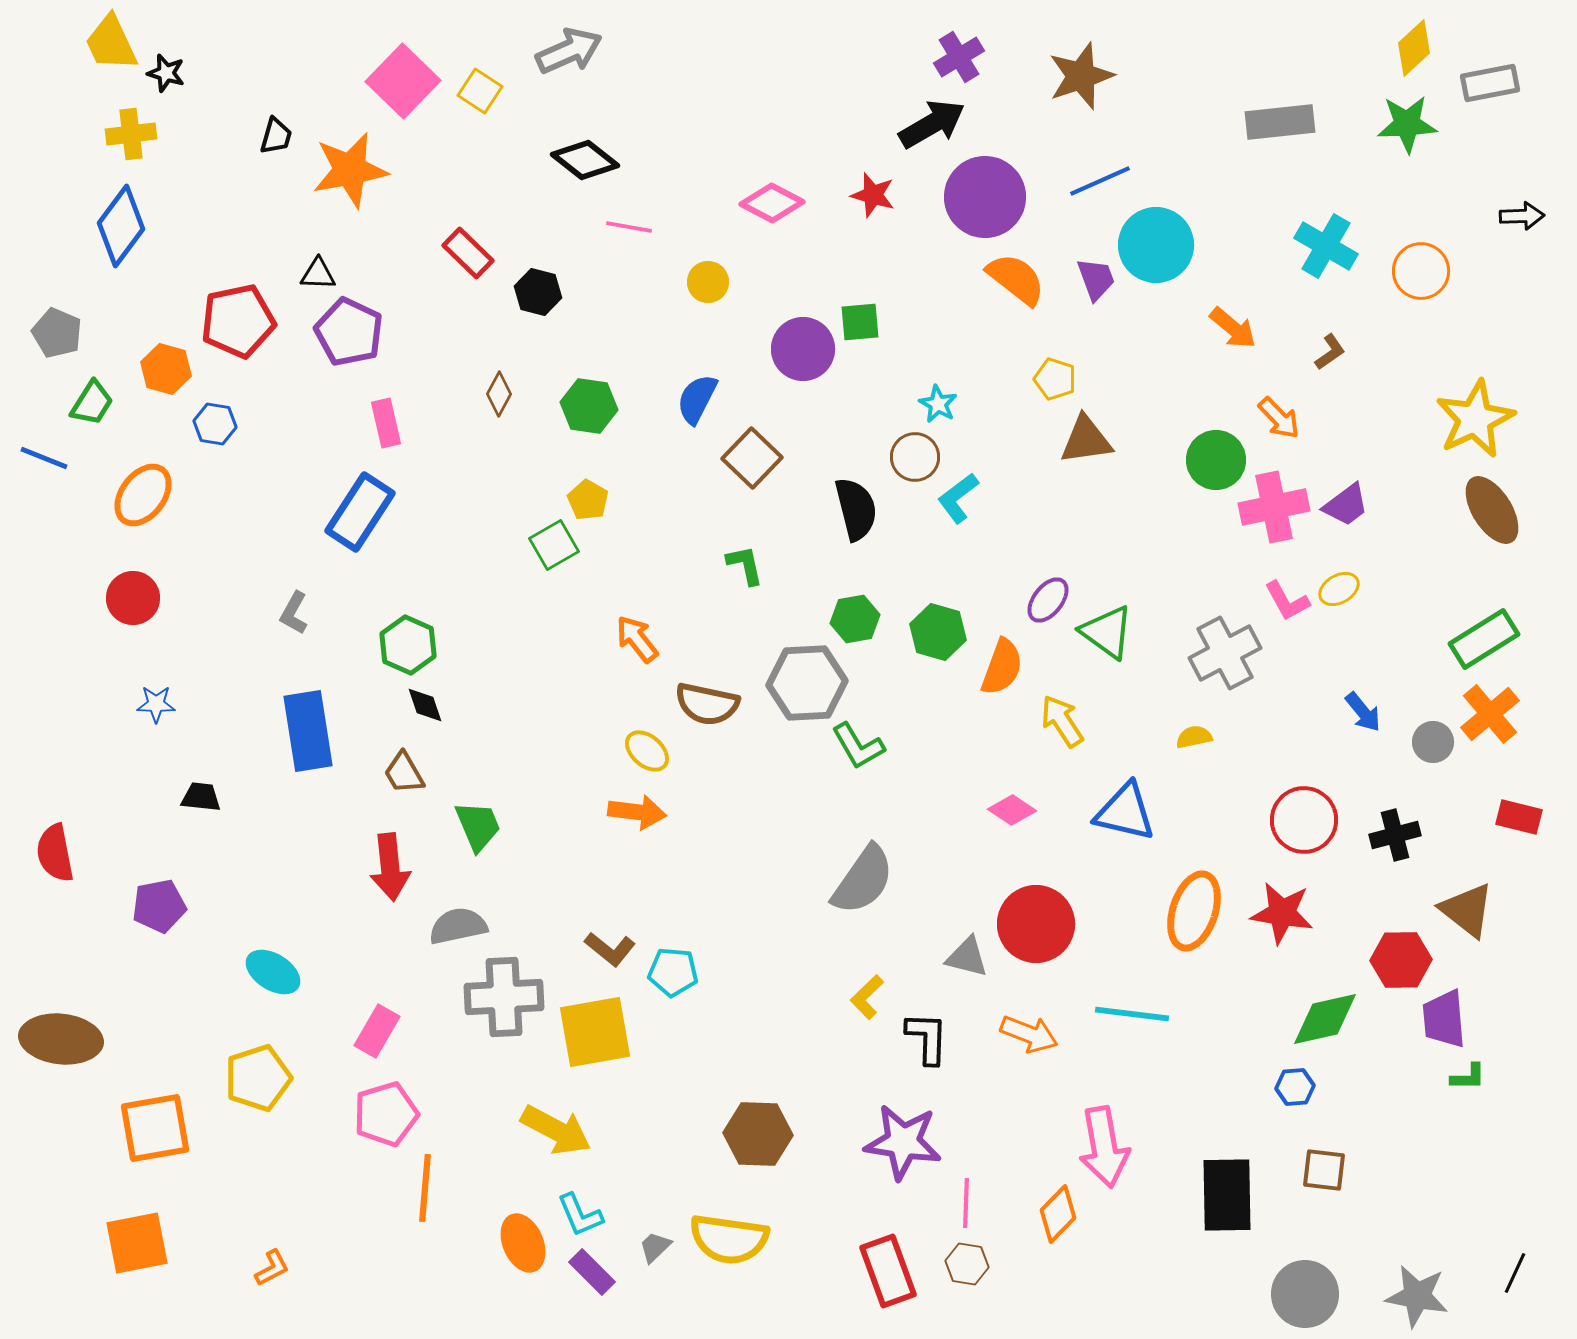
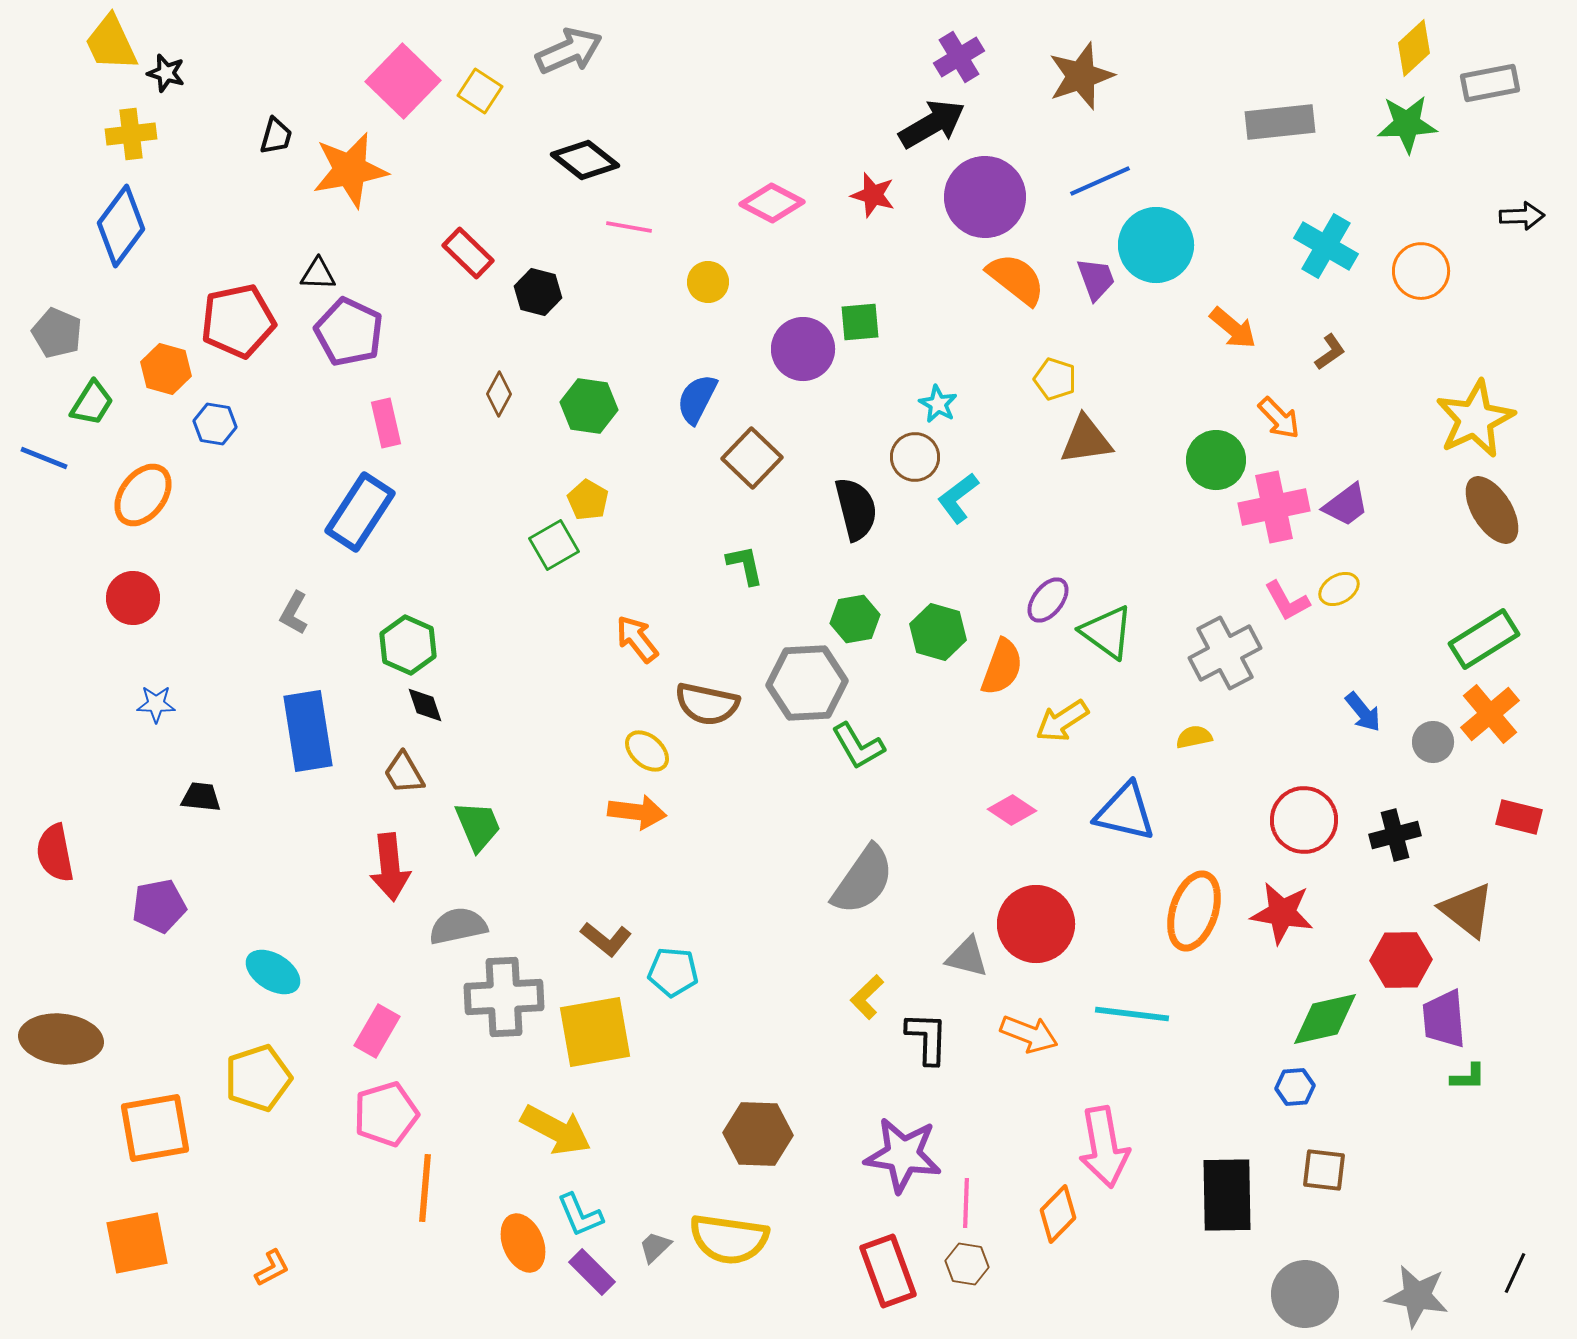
yellow arrow at (1062, 721): rotated 90 degrees counterclockwise
brown L-shape at (610, 949): moved 4 px left, 10 px up
purple star at (903, 1142): moved 13 px down
